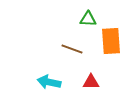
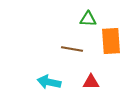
brown line: rotated 10 degrees counterclockwise
